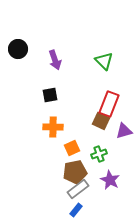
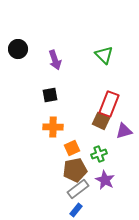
green triangle: moved 6 px up
brown pentagon: moved 2 px up
purple star: moved 5 px left
